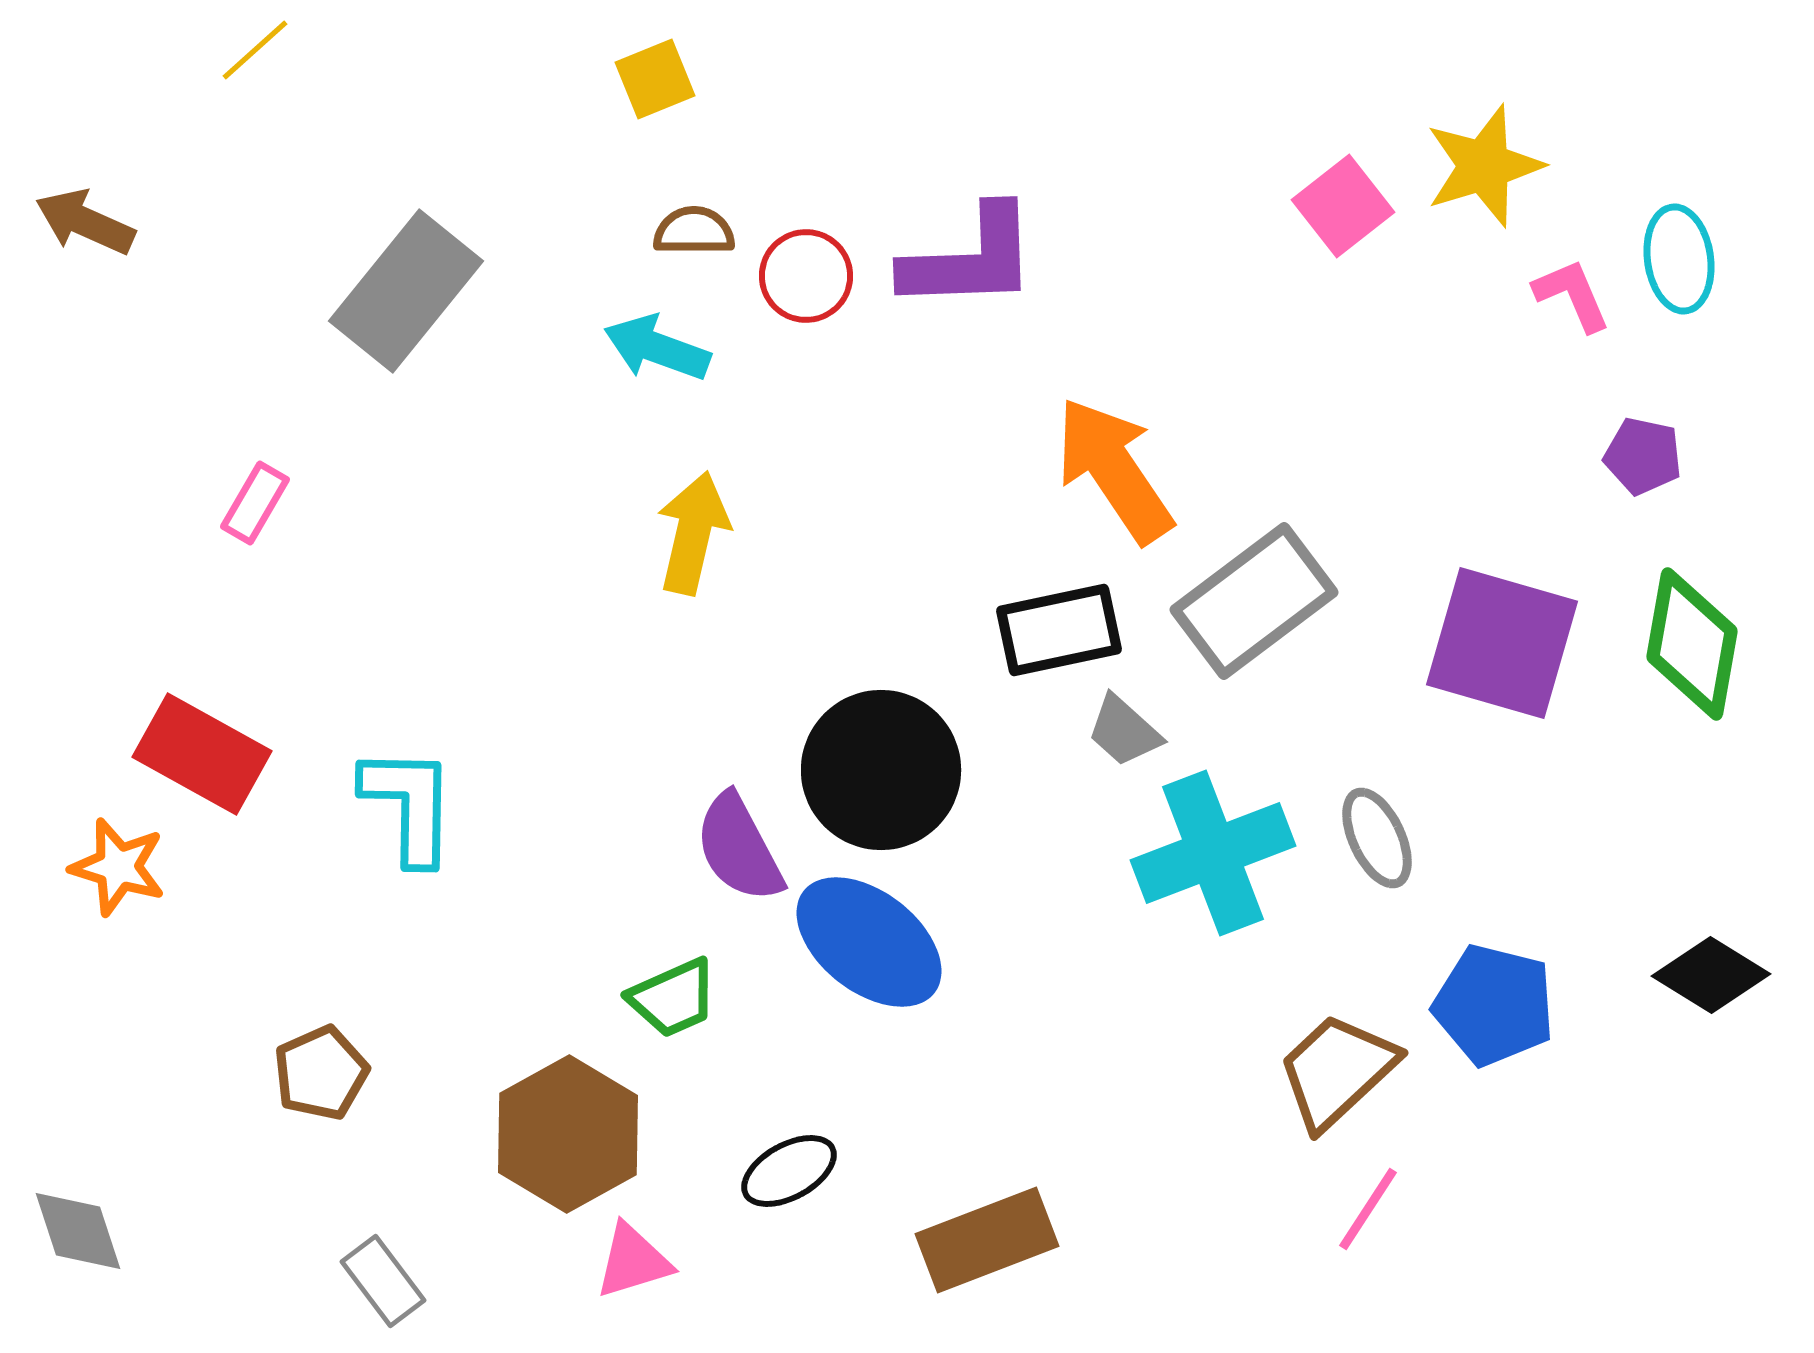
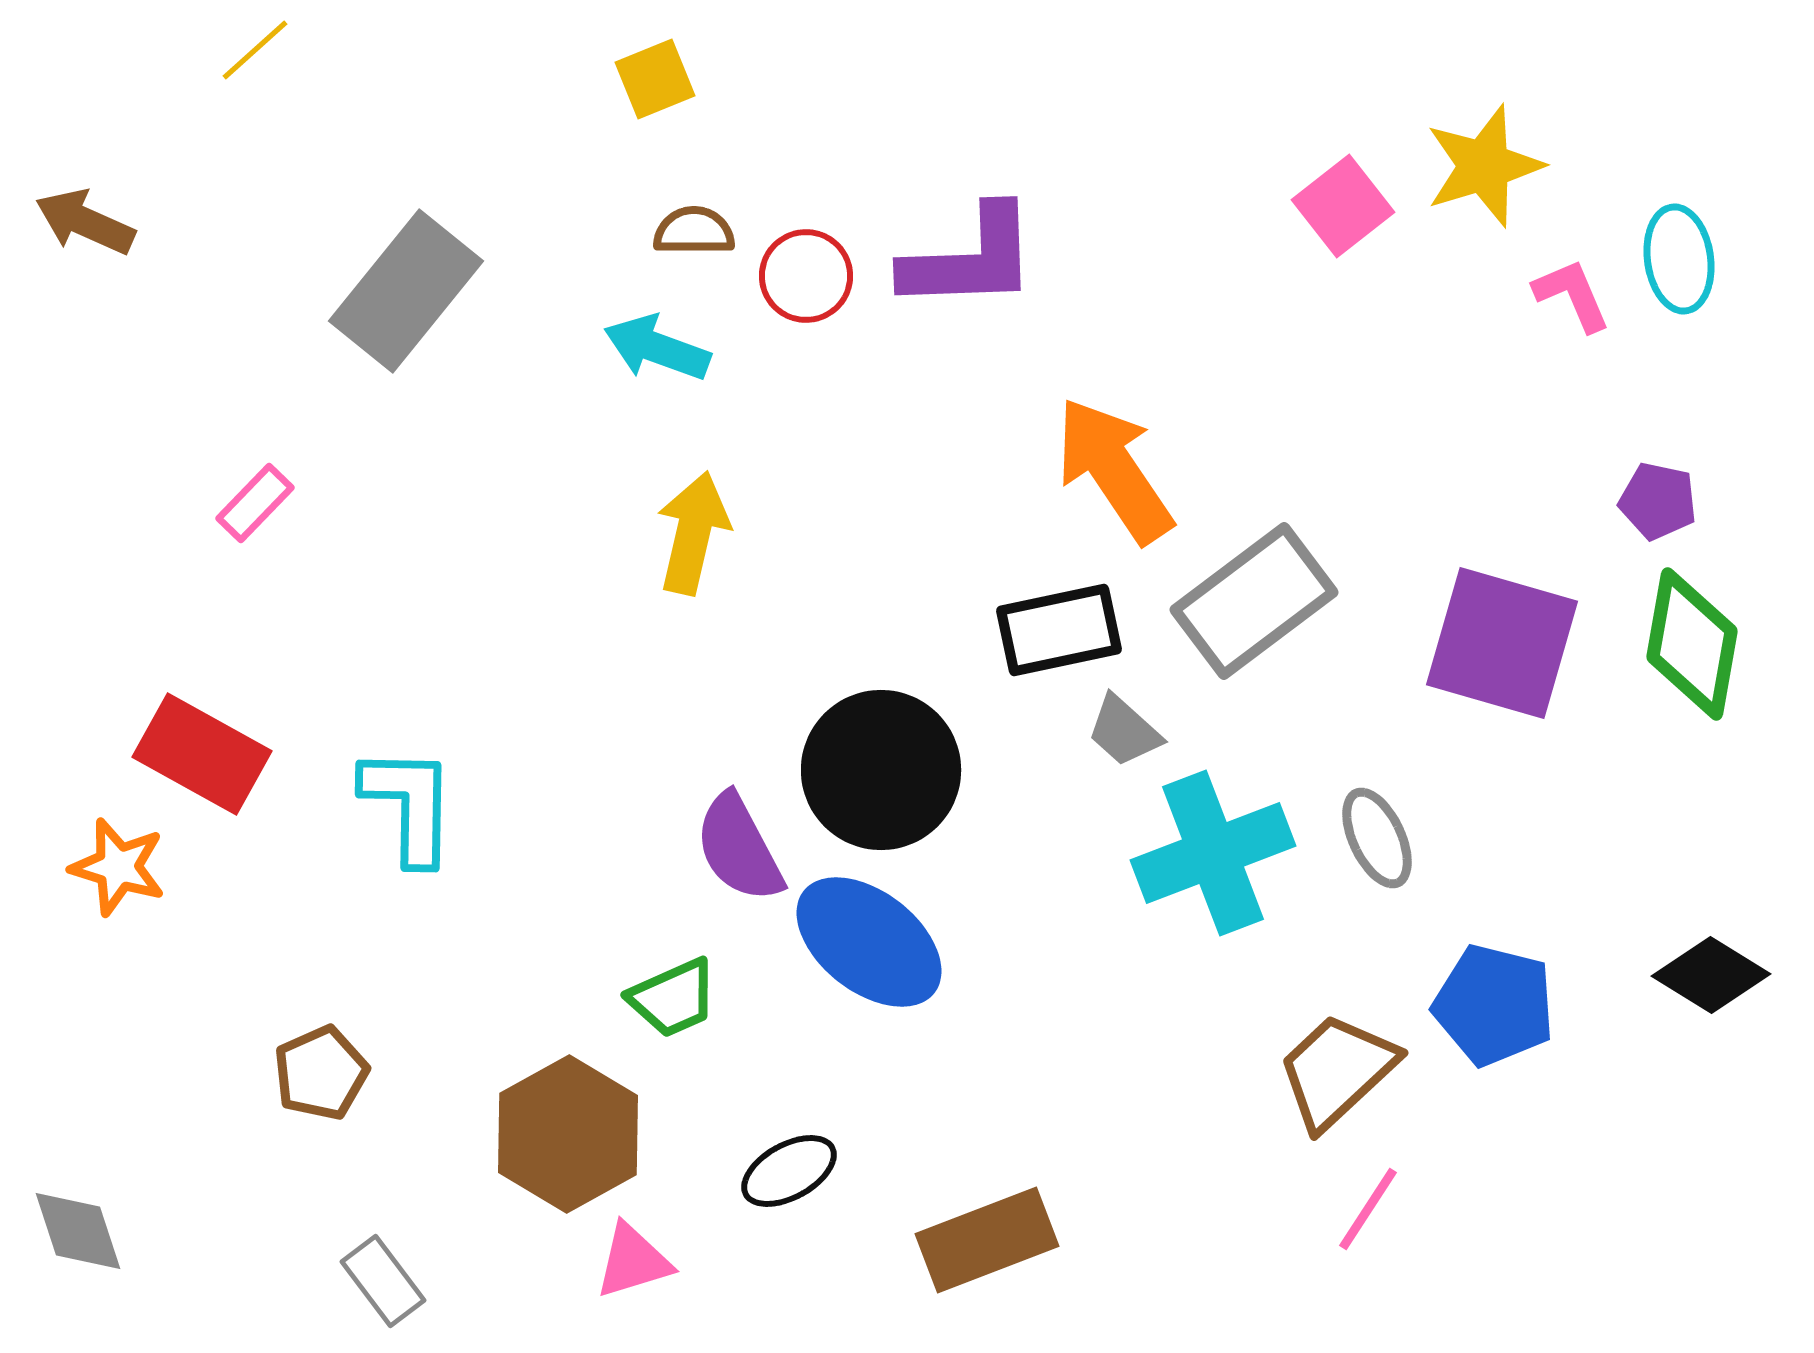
purple pentagon at (1643, 456): moved 15 px right, 45 px down
pink rectangle at (255, 503): rotated 14 degrees clockwise
